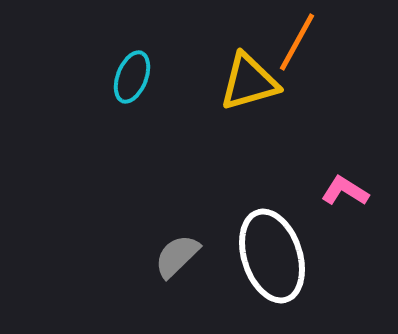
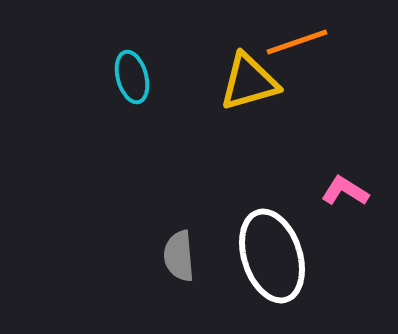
orange line: rotated 42 degrees clockwise
cyan ellipse: rotated 36 degrees counterclockwise
gray semicircle: moved 2 px right; rotated 51 degrees counterclockwise
